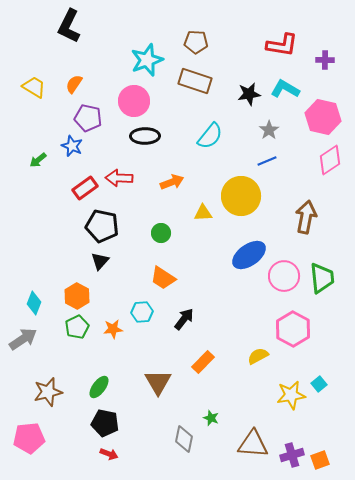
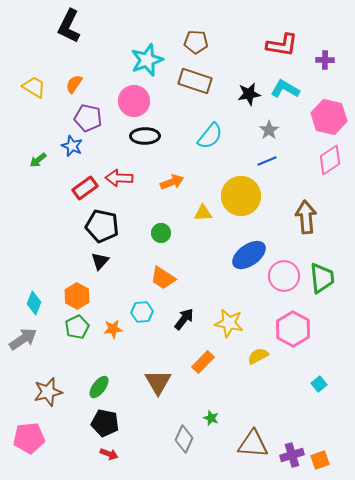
pink hexagon at (323, 117): moved 6 px right
brown arrow at (306, 217): rotated 16 degrees counterclockwise
yellow star at (291, 395): moved 62 px left, 72 px up; rotated 20 degrees clockwise
gray diamond at (184, 439): rotated 12 degrees clockwise
